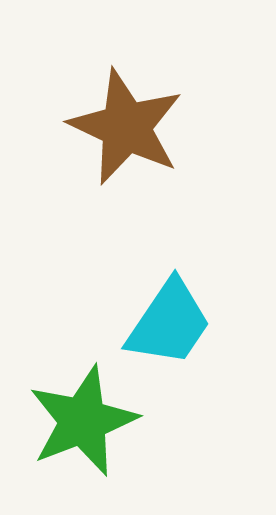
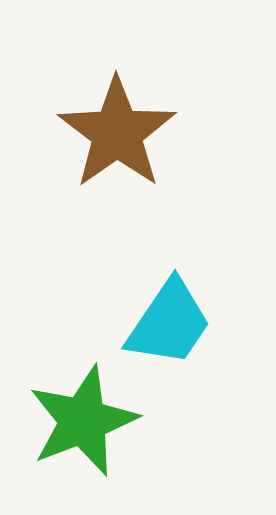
brown star: moved 9 px left, 6 px down; rotated 12 degrees clockwise
